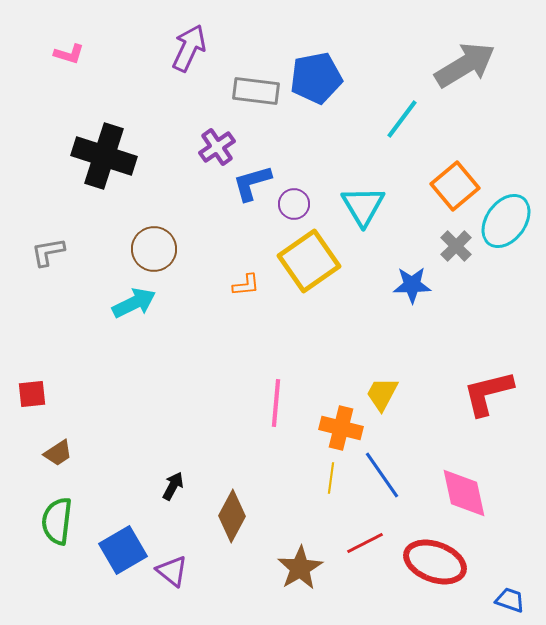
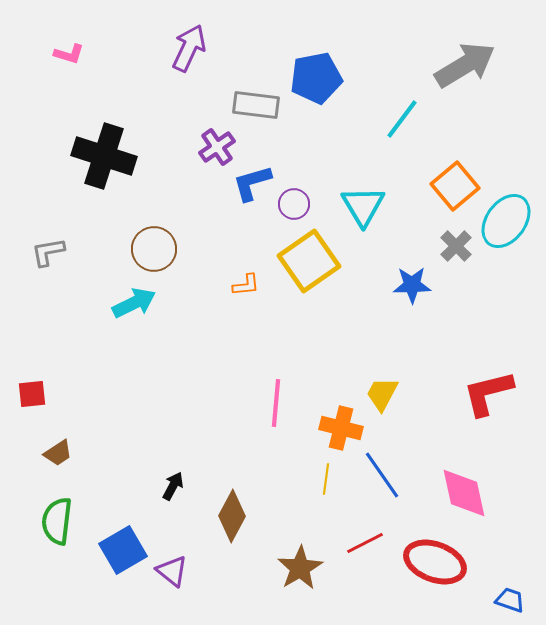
gray rectangle: moved 14 px down
yellow line: moved 5 px left, 1 px down
